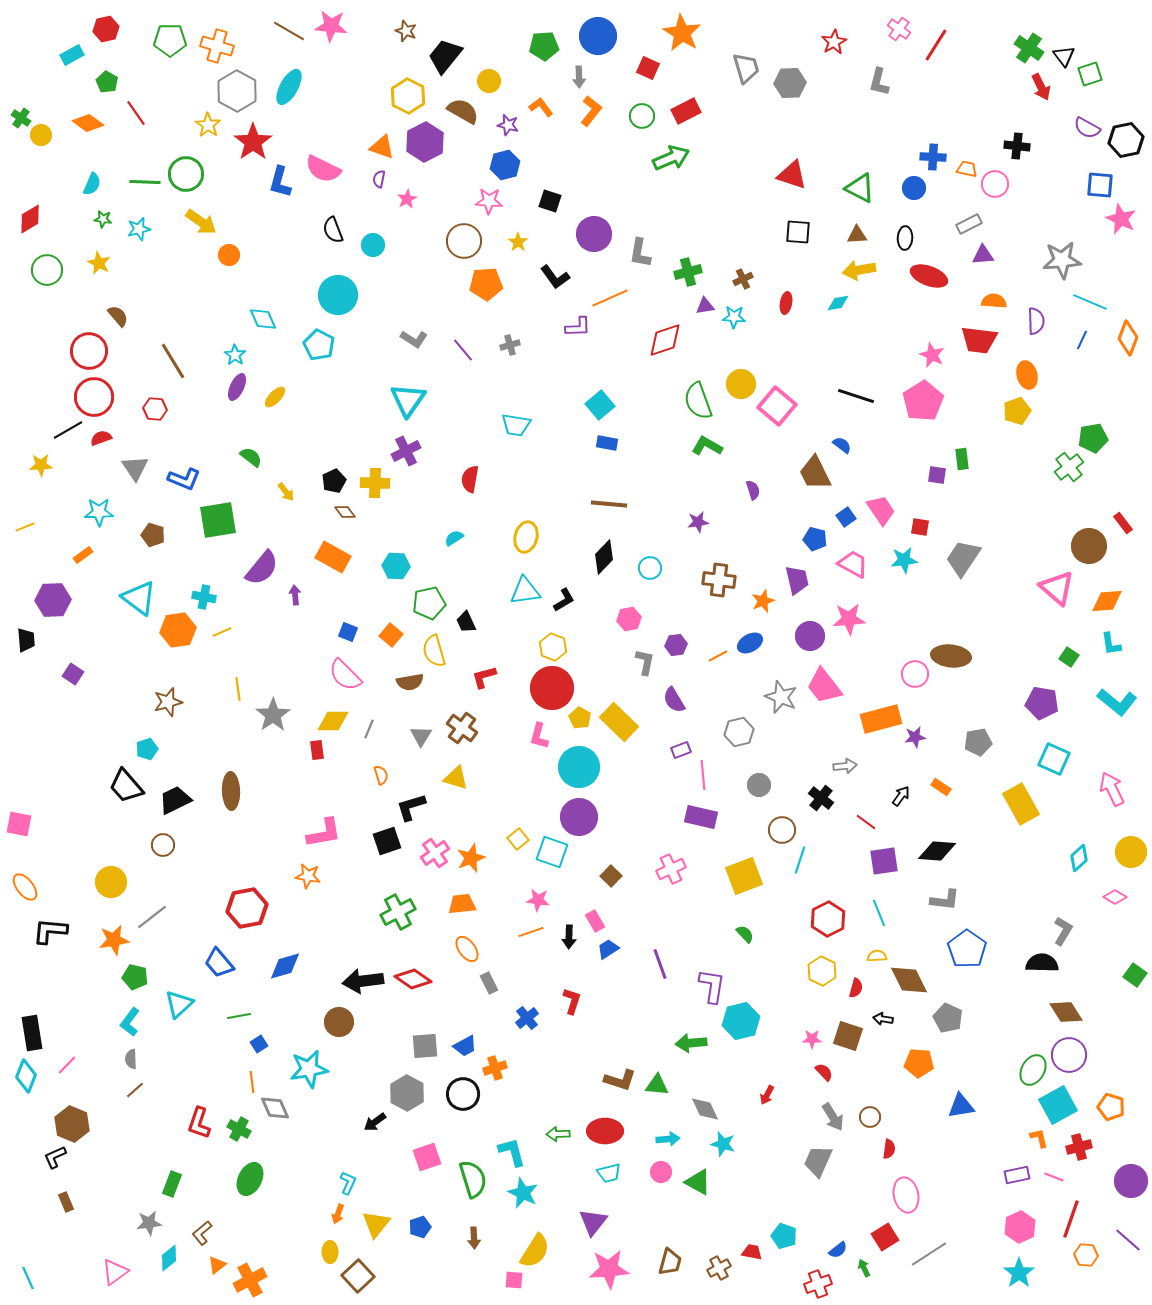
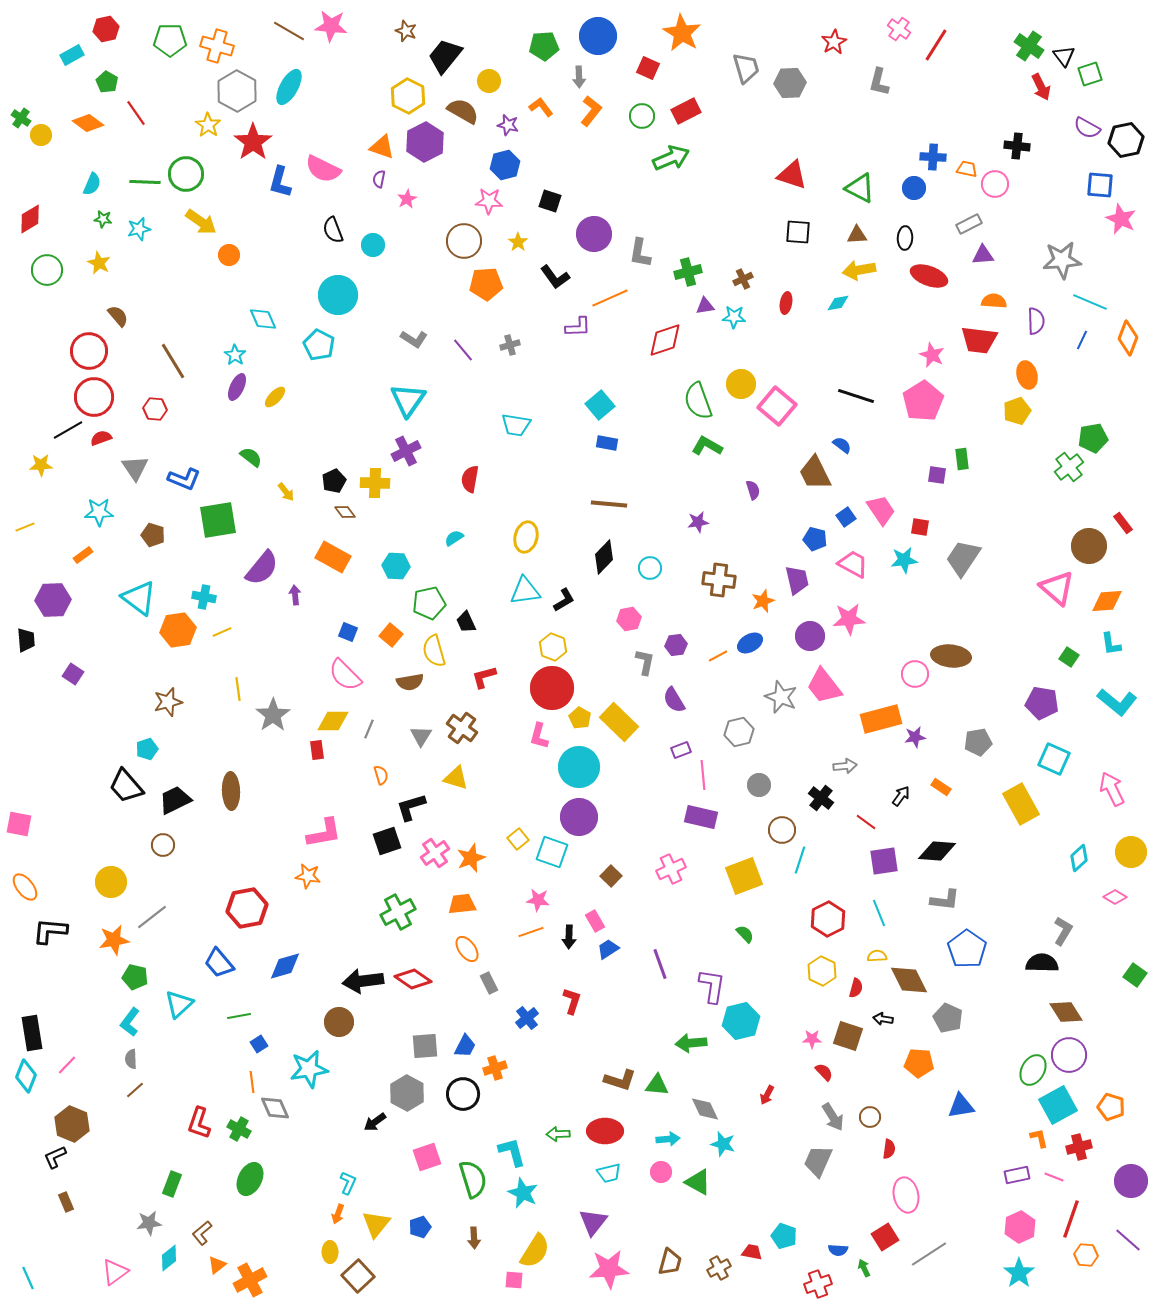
green cross at (1029, 48): moved 2 px up
blue trapezoid at (465, 1046): rotated 35 degrees counterclockwise
blue semicircle at (838, 1250): rotated 42 degrees clockwise
